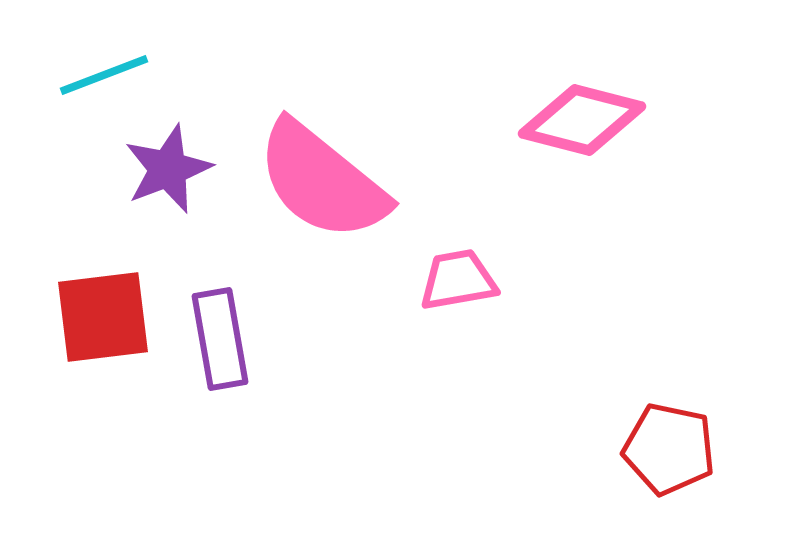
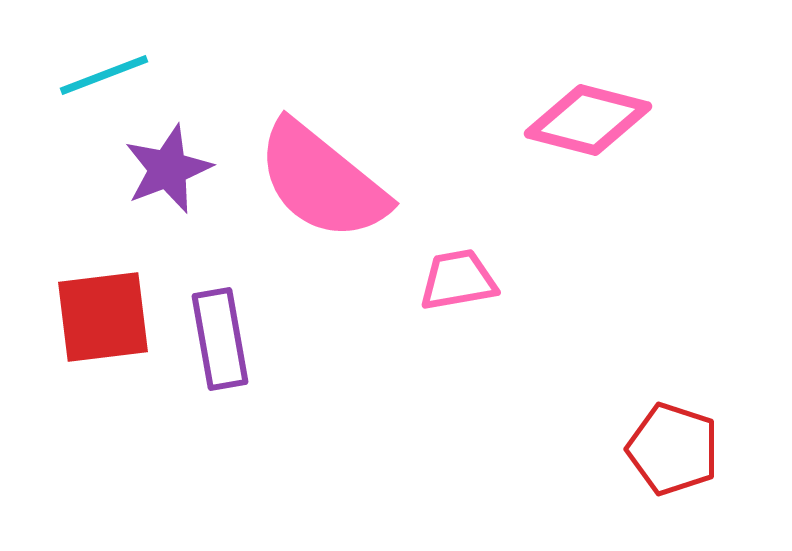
pink diamond: moved 6 px right
red pentagon: moved 4 px right; rotated 6 degrees clockwise
